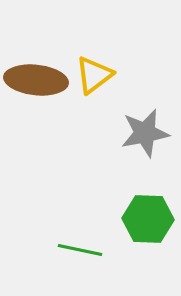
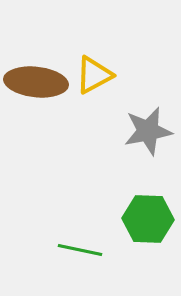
yellow triangle: rotated 9 degrees clockwise
brown ellipse: moved 2 px down
gray star: moved 3 px right, 2 px up
